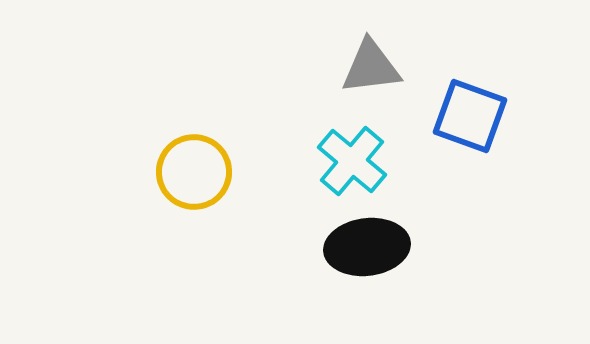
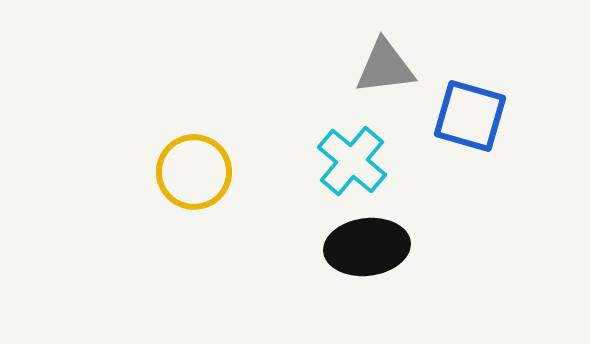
gray triangle: moved 14 px right
blue square: rotated 4 degrees counterclockwise
